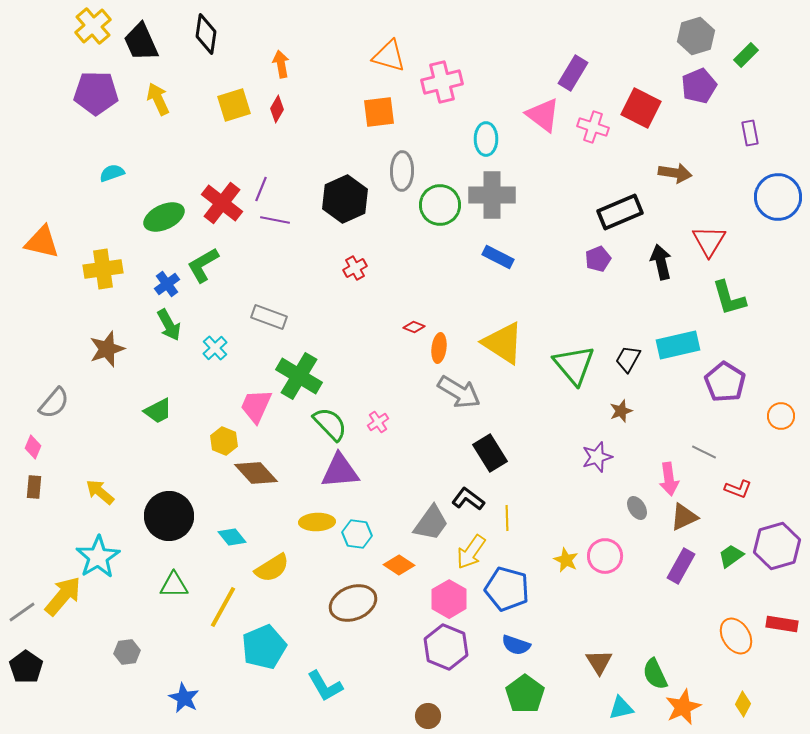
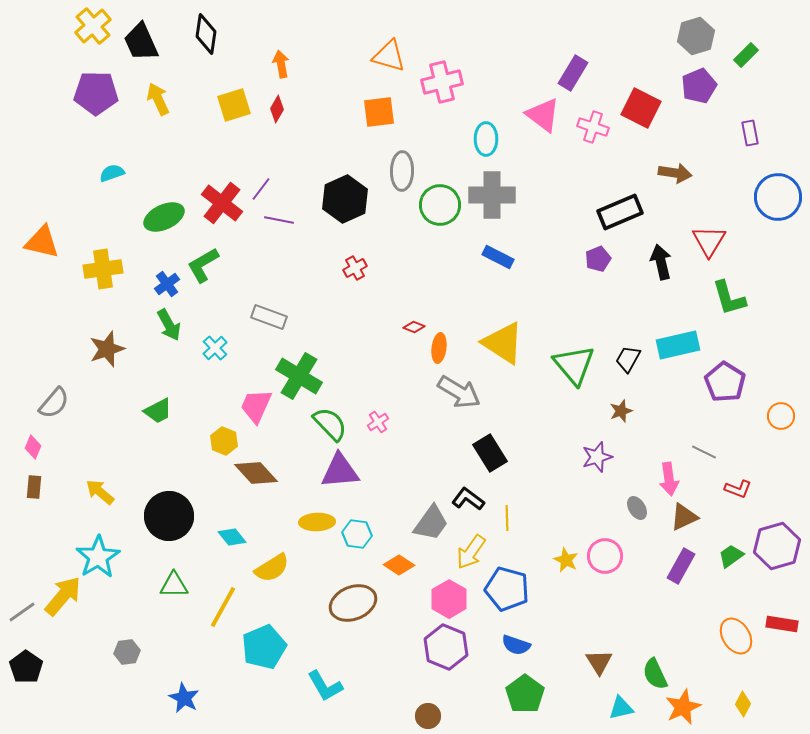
purple line at (261, 189): rotated 15 degrees clockwise
purple line at (275, 220): moved 4 px right
